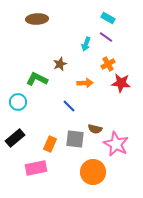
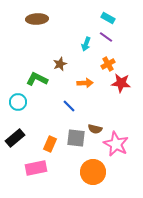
gray square: moved 1 px right, 1 px up
